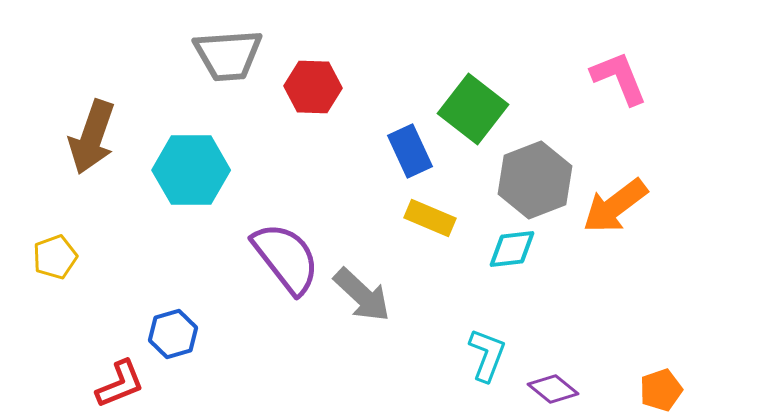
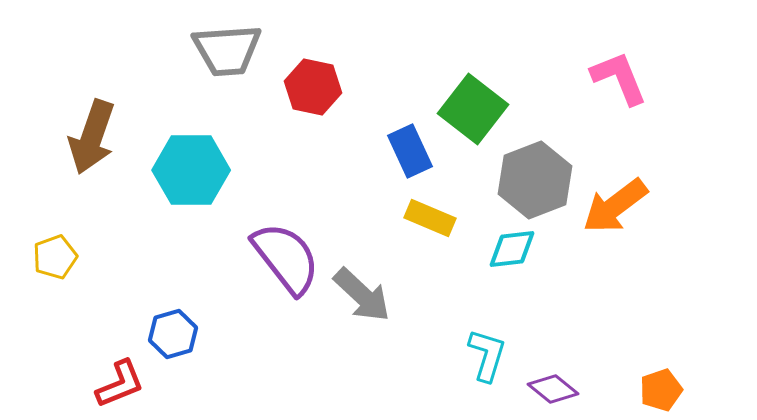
gray trapezoid: moved 1 px left, 5 px up
red hexagon: rotated 10 degrees clockwise
cyan L-shape: rotated 4 degrees counterclockwise
